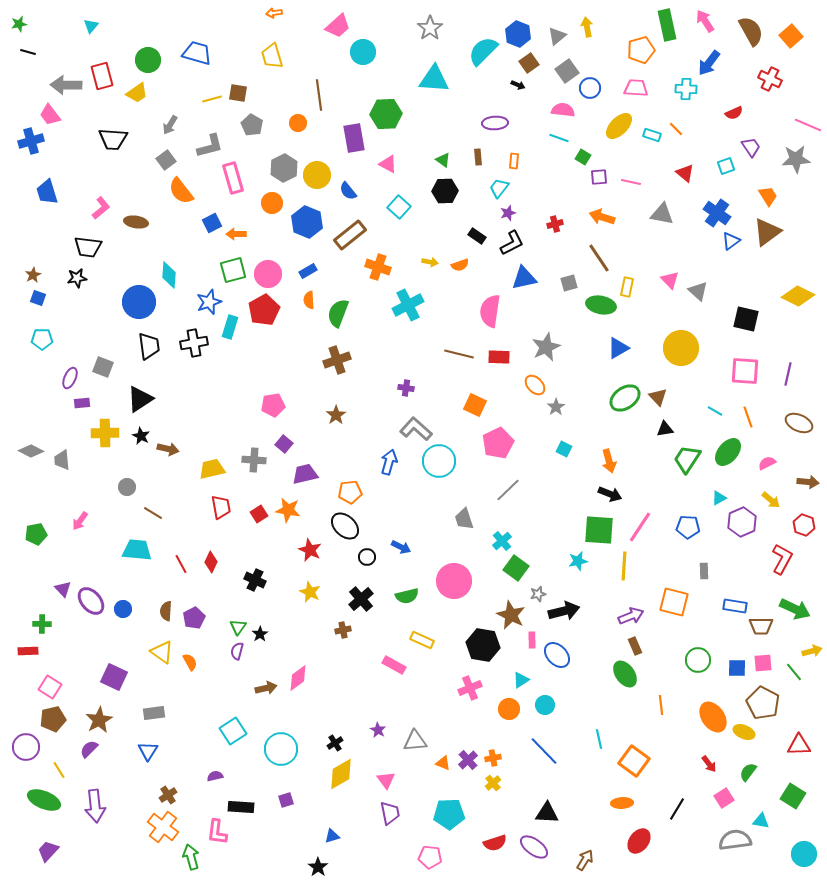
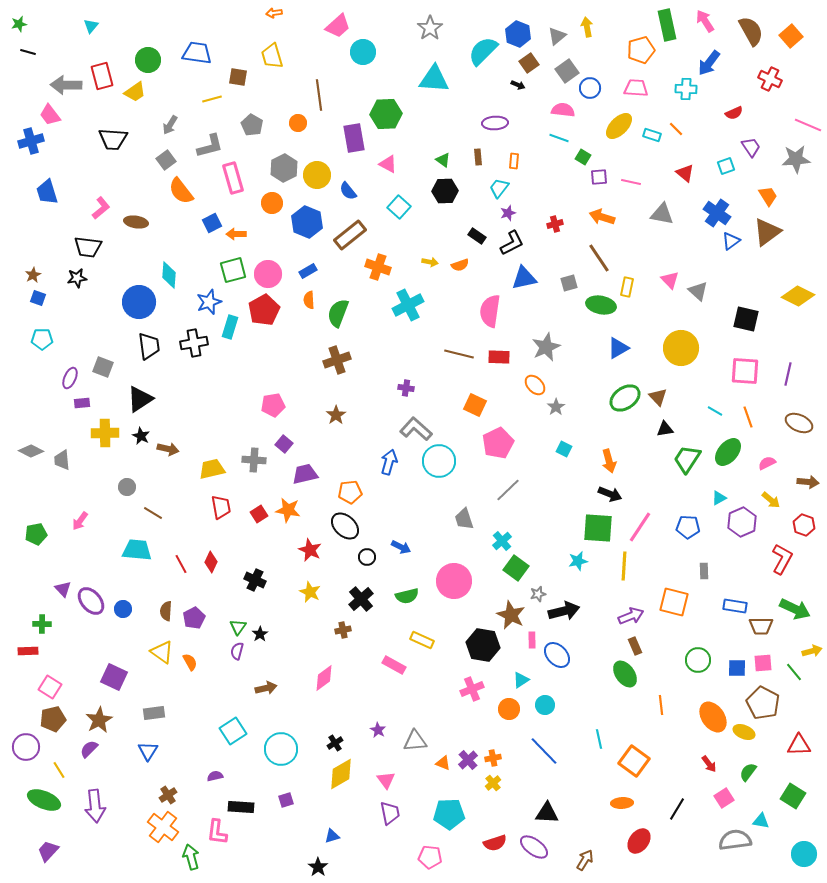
blue trapezoid at (197, 53): rotated 8 degrees counterclockwise
yellow trapezoid at (137, 93): moved 2 px left, 1 px up
brown square at (238, 93): moved 16 px up
green square at (599, 530): moved 1 px left, 2 px up
pink diamond at (298, 678): moved 26 px right
pink cross at (470, 688): moved 2 px right, 1 px down
